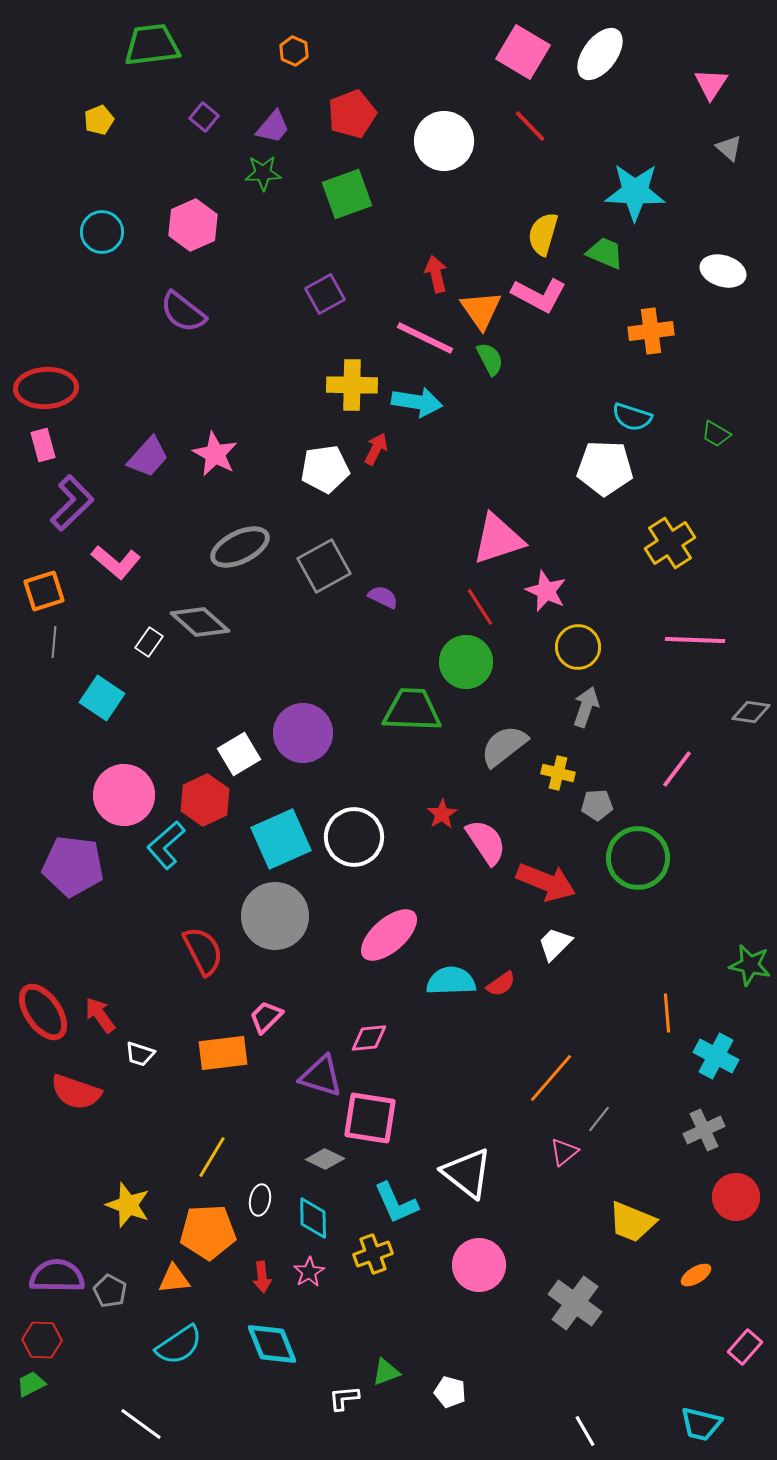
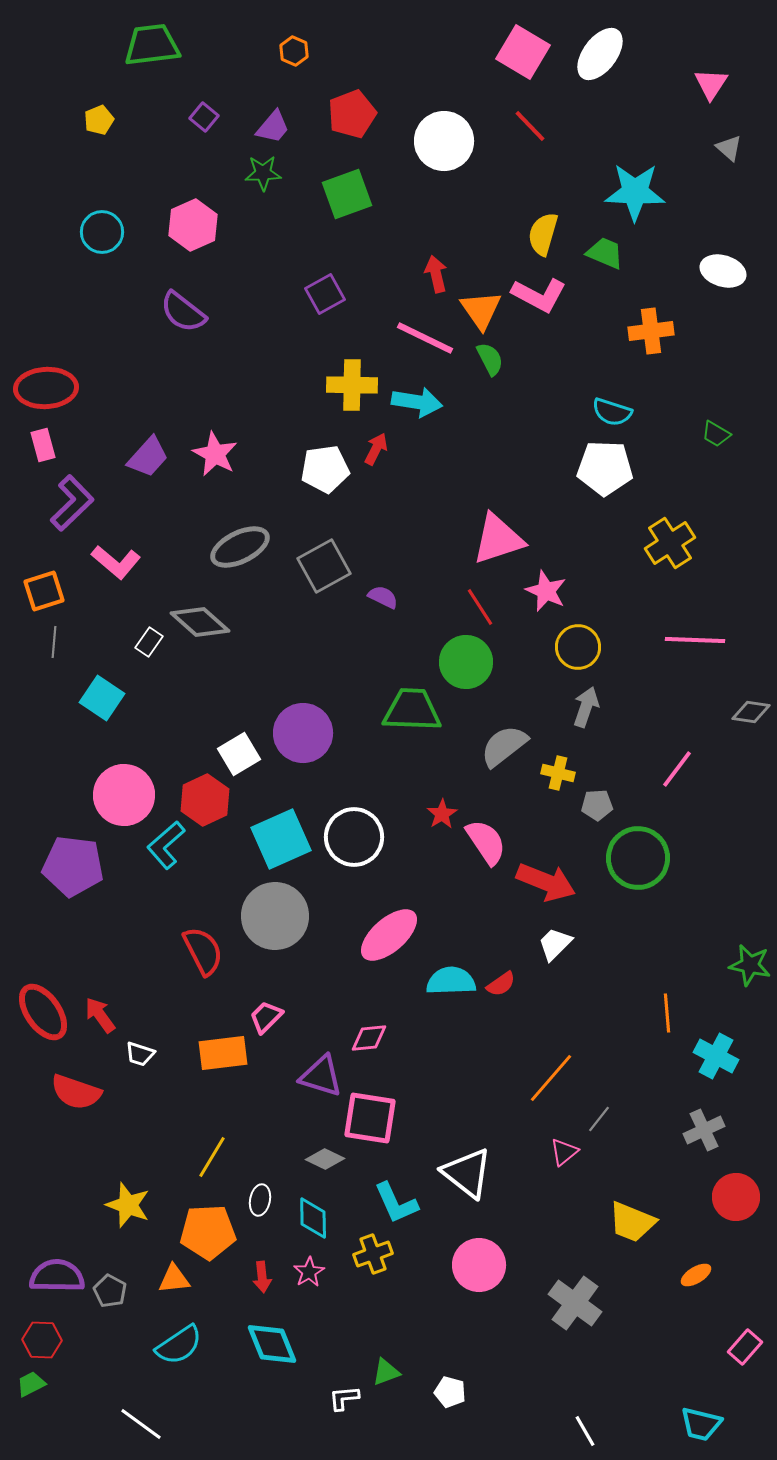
cyan semicircle at (632, 417): moved 20 px left, 5 px up
